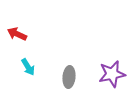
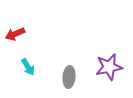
red arrow: moved 2 px left; rotated 48 degrees counterclockwise
purple star: moved 3 px left, 7 px up
